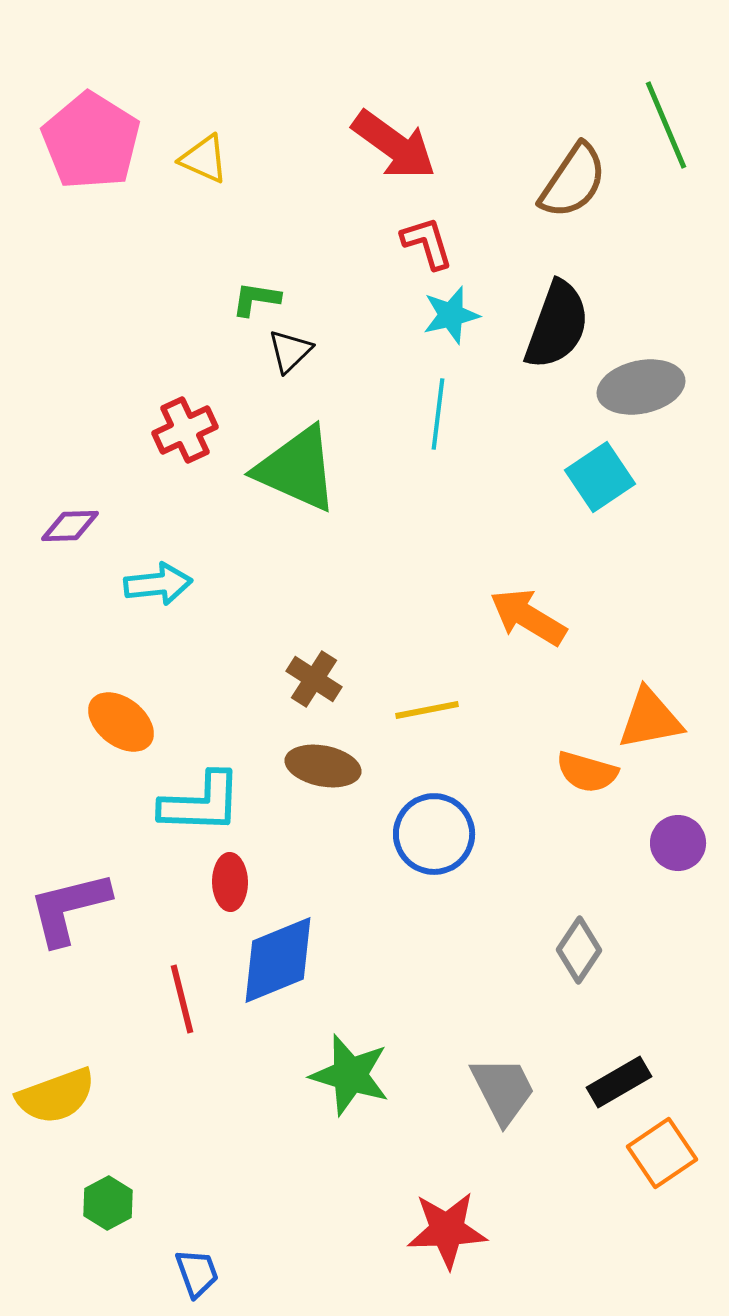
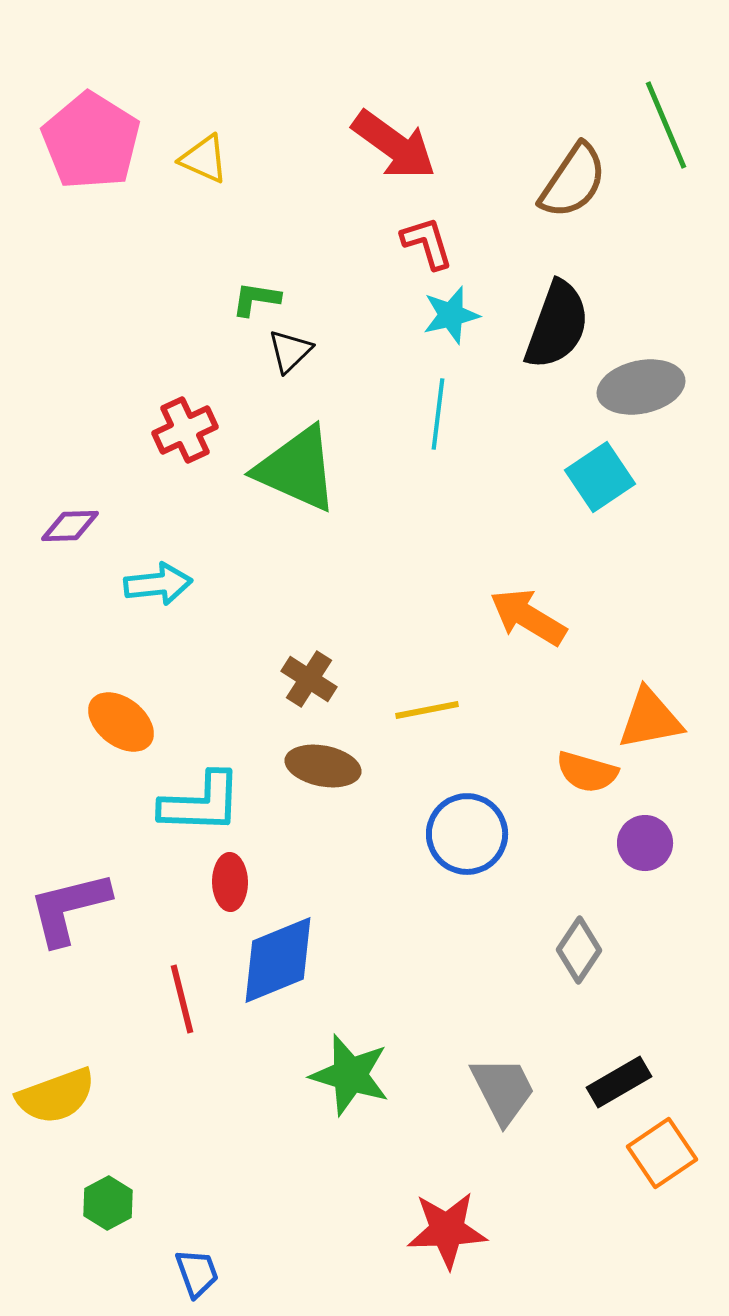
brown cross: moved 5 px left
blue circle: moved 33 px right
purple circle: moved 33 px left
